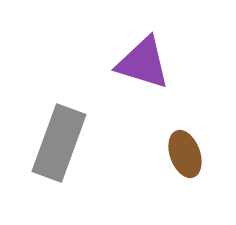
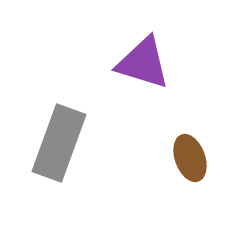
brown ellipse: moved 5 px right, 4 px down
